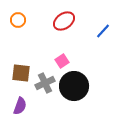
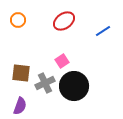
blue line: rotated 14 degrees clockwise
